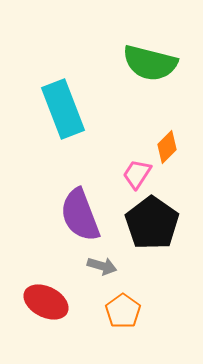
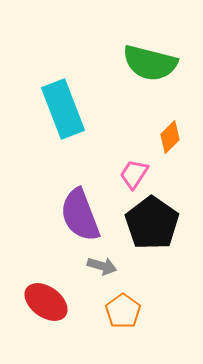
orange diamond: moved 3 px right, 10 px up
pink trapezoid: moved 3 px left
red ellipse: rotated 9 degrees clockwise
